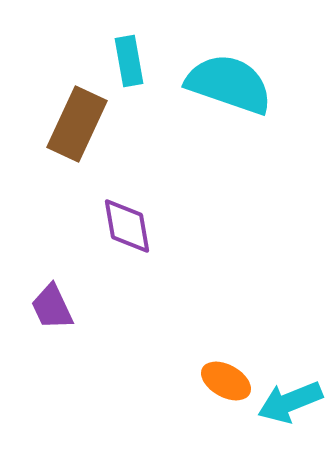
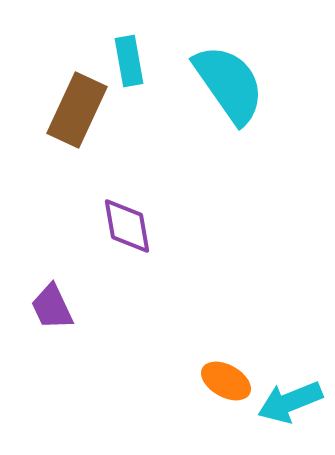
cyan semicircle: rotated 36 degrees clockwise
brown rectangle: moved 14 px up
